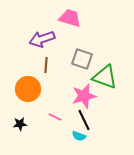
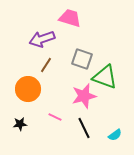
brown line: rotated 28 degrees clockwise
black line: moved 8 px down
cyan semicircle: moved 36 px right, 1 px up; rotated 56 degrees counterclockwise
